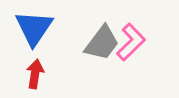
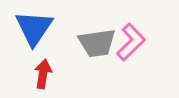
gray trapezoid: moved 5 px left; rotated 45 degrees clockwise
red arrow: moved 8 px right
